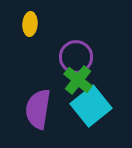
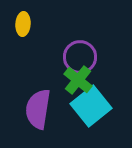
yellow ellipse: moved 7 px left
purple circle: moved 4 px right
